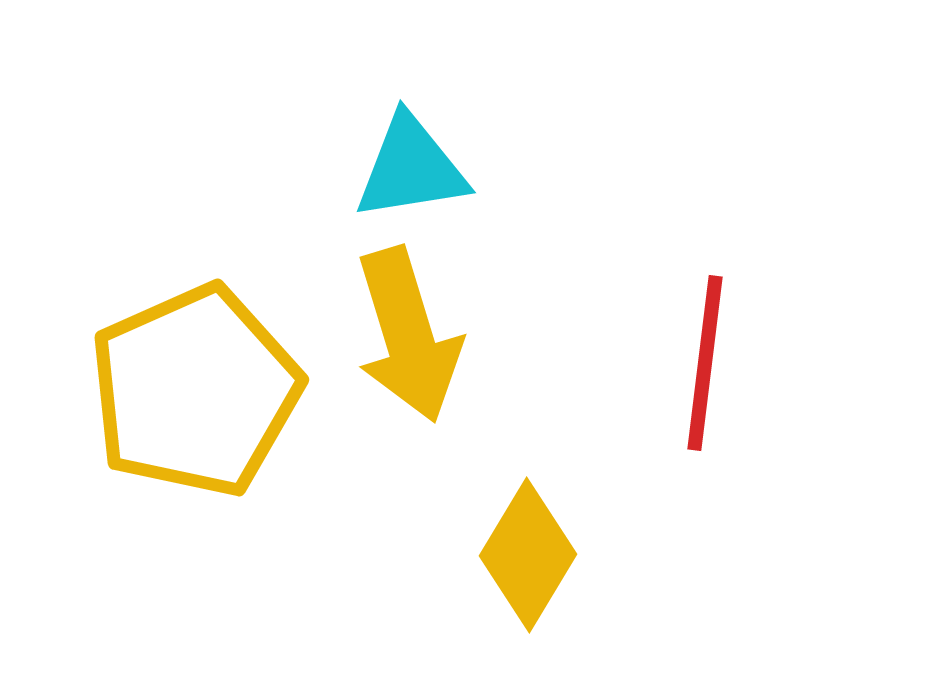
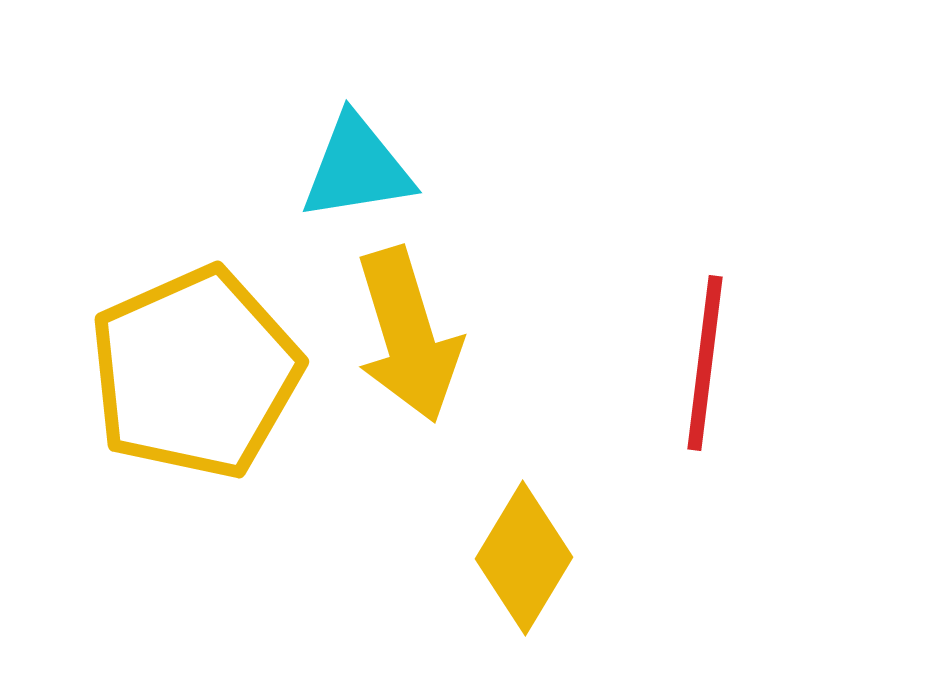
cyan triangle: moved 54 px left
yellow pentagon: moved 18 px up
yellow diamond: moved 4 px left, 3 px down
